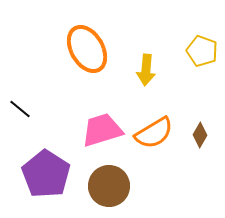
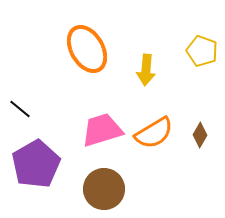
purple pentagon: moved 10 px left, 10 px up; rotated 9 degrees clockwise
brown circle: moved 5 px left, 3 px down
